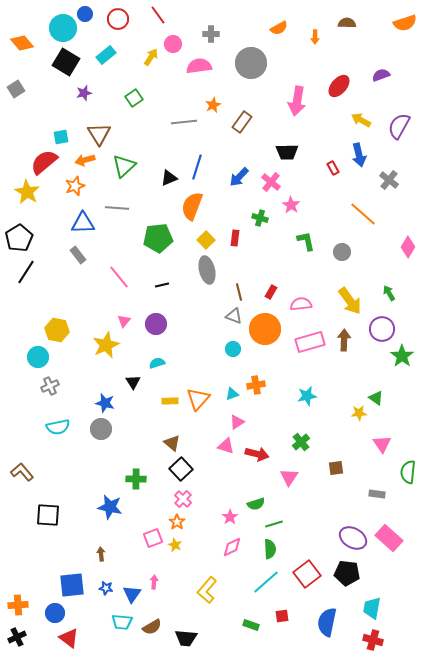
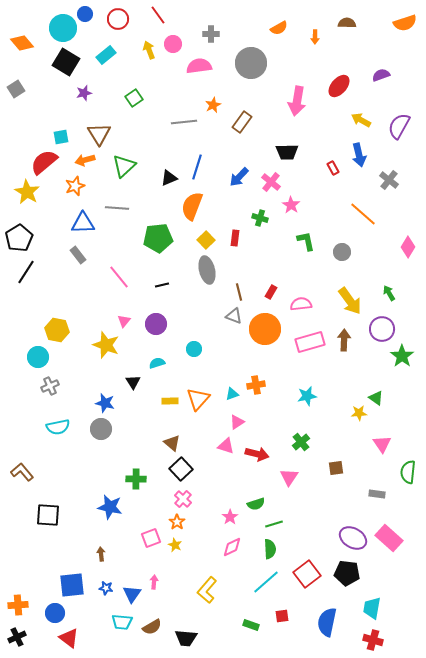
yellow arrow at (151, 57): moved 2 px left, 7 px up; rotated 54 degrees counterclockwise
yellow star at (106, 345): rotated 28 degrees counterclockwise
cyan circle at (233, 349): moved 39 px left
pink square at (153, 538): moved 2 px left
